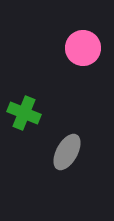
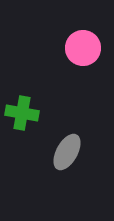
green cross: moved 2 px left; rotated 12 degrees counterclockwise
